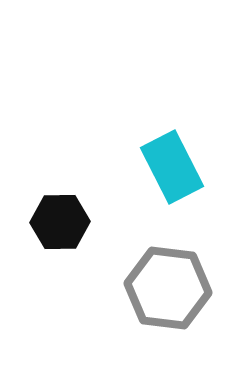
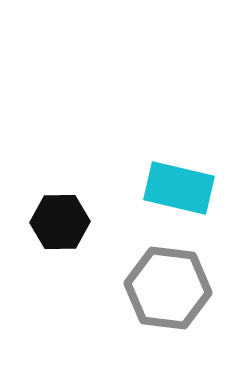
cyan rectangle: moved 7 px right, 21 px down; rotated 50 degrees counterclockwise
